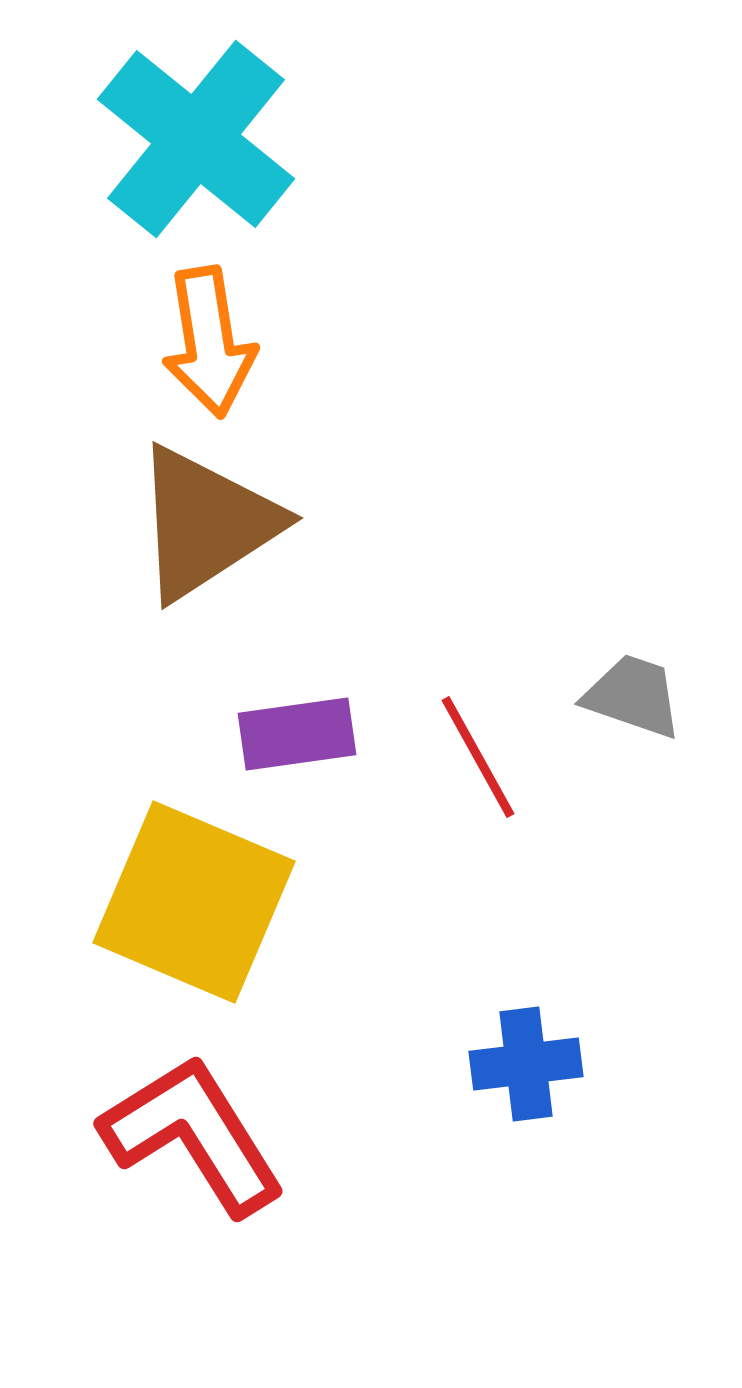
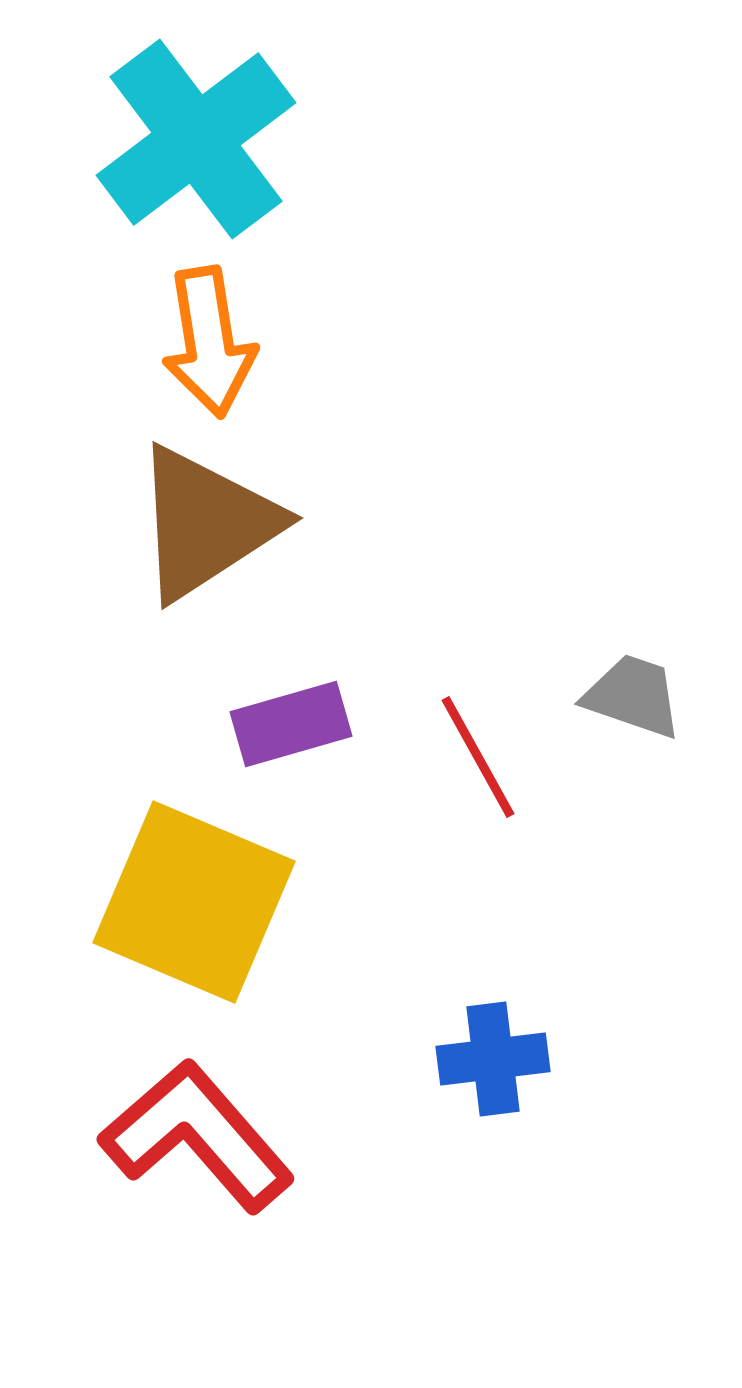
cyan cross: rotated 14 degrees clockwise
purple rectangle: moved 6 px left, 10 px up; rotated 8 degrees counterclockwise
blue cross: moved 33 px left, 5 px up
red L-shape: moved 4 px right, 1 px down; rotated 9 degrees counterclockwise
